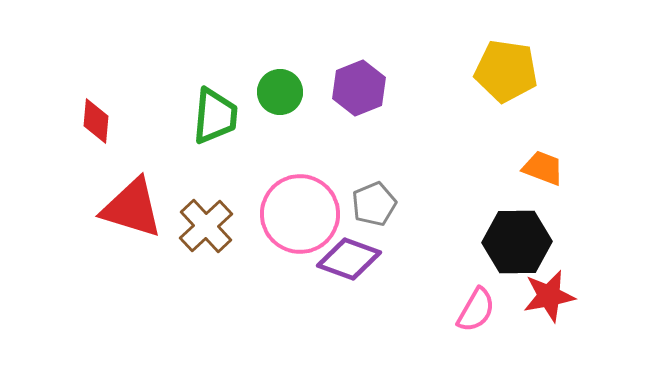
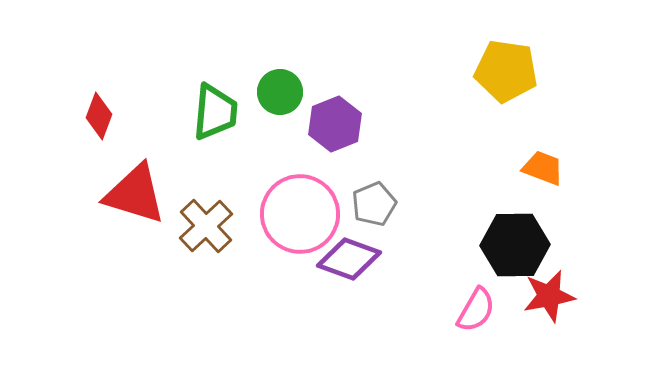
purple hexagon: moved 24 px left, 36 px down
green trapezoid: moved 4 px up
red diamond: moved 3 px right, 5 px up; rotated 15 degrees clockwise
red triangle: moved 3 px right, 14 px up
black hexagon: moved 2 px left, 3 px down
